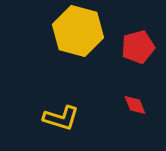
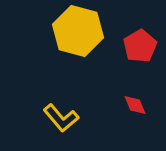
red pentagon: moved 2 px right, 1 px up; rotated 16 degrees counterclockwise
yellow L-shape: rotated 33 degrees clockwise
